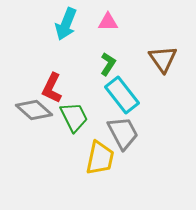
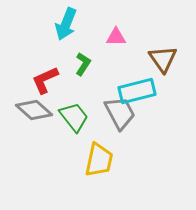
pink triangle: moved 8 px right, 15 px down
green L-shape: moved 25 px left
red L-shape: moved 7 px left, 8 px up; rotated 40 degrees clockwise
cyan rectangle: moved 15 px right, 4 px up; rotated 66 degrees counterclockwise
green trapezoid: rotated 12 degrees counterclockwise
gray trapezoid: moved 3 px left, 20 px up
yellow trapezoid: moved 1 px left, 2 px down
